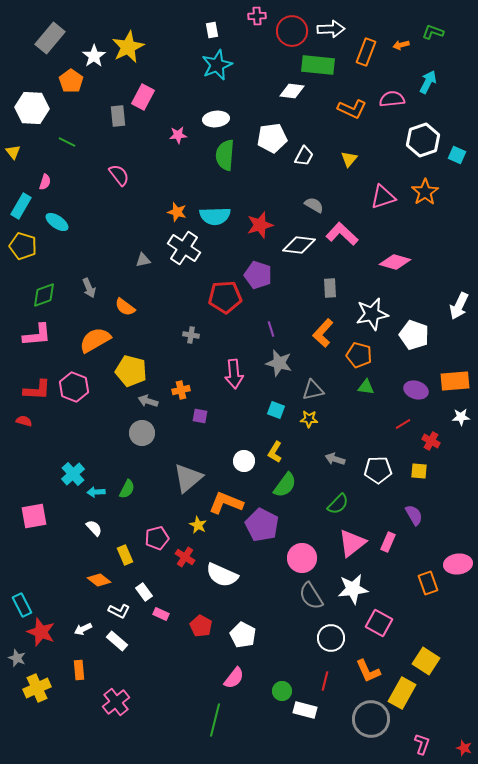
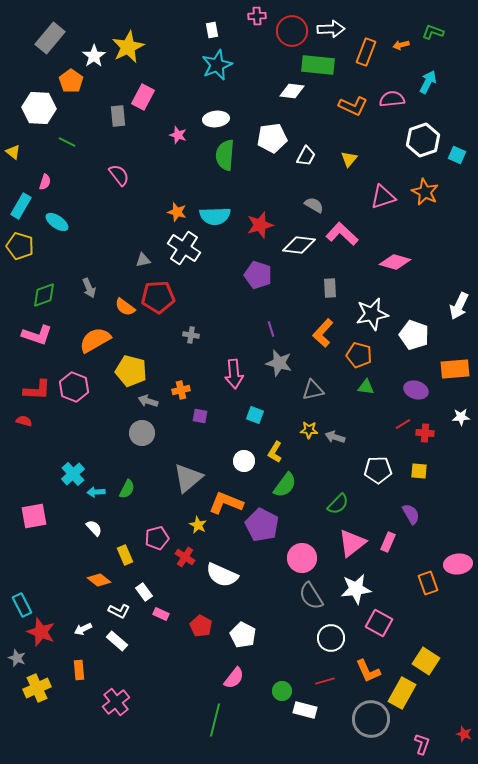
white hexagon at (32, 108): moved 7 px right
orange L-shape at (352, 109): moved 1 px right, 3 px up
pink star at (178, 135): rotated 24 degrees clockwise
yellow triangle at (13, 152): rotated 14 degrees counterclockwise
white trapezoid at (304, 156): moved 2 px right
orange star at (425, 192): rotated 12 degrees counterclockwise
yellow pentagon at (23, 246): moved 3 px left
red pentagon at (225, 297): moved 67 px left
pink L-shape at (37, 335): rotated 24 degrees clockwise
orange rectangle at (455, 381): moved 12 px up
cyan square at (276, 410): moved 21 px left, 5 px down
yellow star at (309, 419): moved 11 px down
red cross at (431, 441): moved 6 px left, 8 px up; rotated 24 degrees counterclockwise
gray arrow at (335, 459): moved 22 px up
purple semicircle at (414, 515): moved 3 px left, 1 px up
white star at (353, 589): moved 3 px right
red line at (325, 681): rotated 60 degrees clockwise
red star at (464, 748): moved 14 px up
